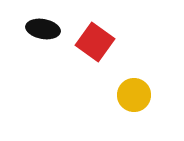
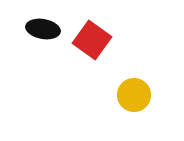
red square: moved 3 px left, 2 px up
